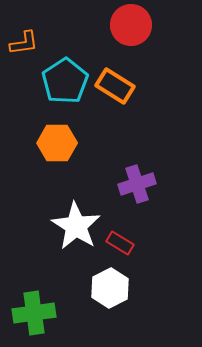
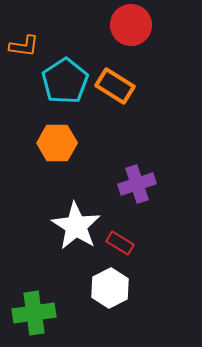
orange L-shape: moved 3 px down; rotated 16 degrees clockwise
